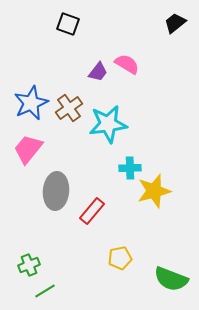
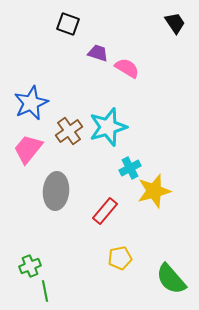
black trapezoid: rotated 95 degrees clockwise
pink semicircle: moved 4 px down
purple trapezoid: moved 19 px up; rotated 110 degrees counterclockwise
brown cross: moved 23 px down
cyan star: moved 3 px down; rotated 9 degrees counterclockwise
cyan cross: rotated 25 degrees counterclockwise
red rectangle: moved 13 px right
green cross: moved 1 px right, 1 px down
green semicircle: rotated 28 degrees clockwise
green line: rotated 70 degrees counterclockwise
